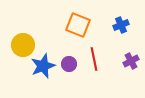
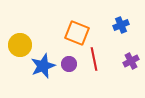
orange square: moved 1 px left, 8 px down
yellow circle: moved 3 px left
